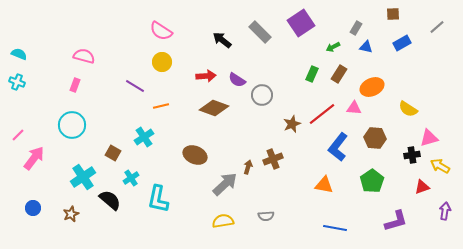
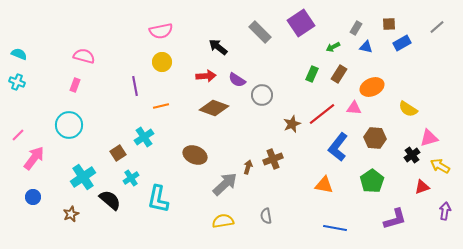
brown square at (393, 14): moved 4 px left, 10 px down
pink semicircle at (161, 31): rotated 45 degrees counterclockwise
black arrow at (222, 40): moved 4 px left, 7 px down
purple line at (135, 86): rotated 48 degrees clockwise
cyan circle at (72, 125): moved 3 px left
brown square at (113, 153): moved 5 px right; rotated 28 degrees clockwise
black cross at (412, 155): rotated 28 degrees counterclockwise
blue circle at (33, 208): moved 11 px up
gray semicircle at (266, 216): rotated 84 degrees clockwise
purple L-shape at (396, 221): moved 1 px left, 2 px up
